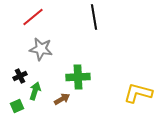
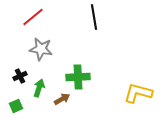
green arrow: moved 4 px right, 3 px up
green square: moved 1 px left
